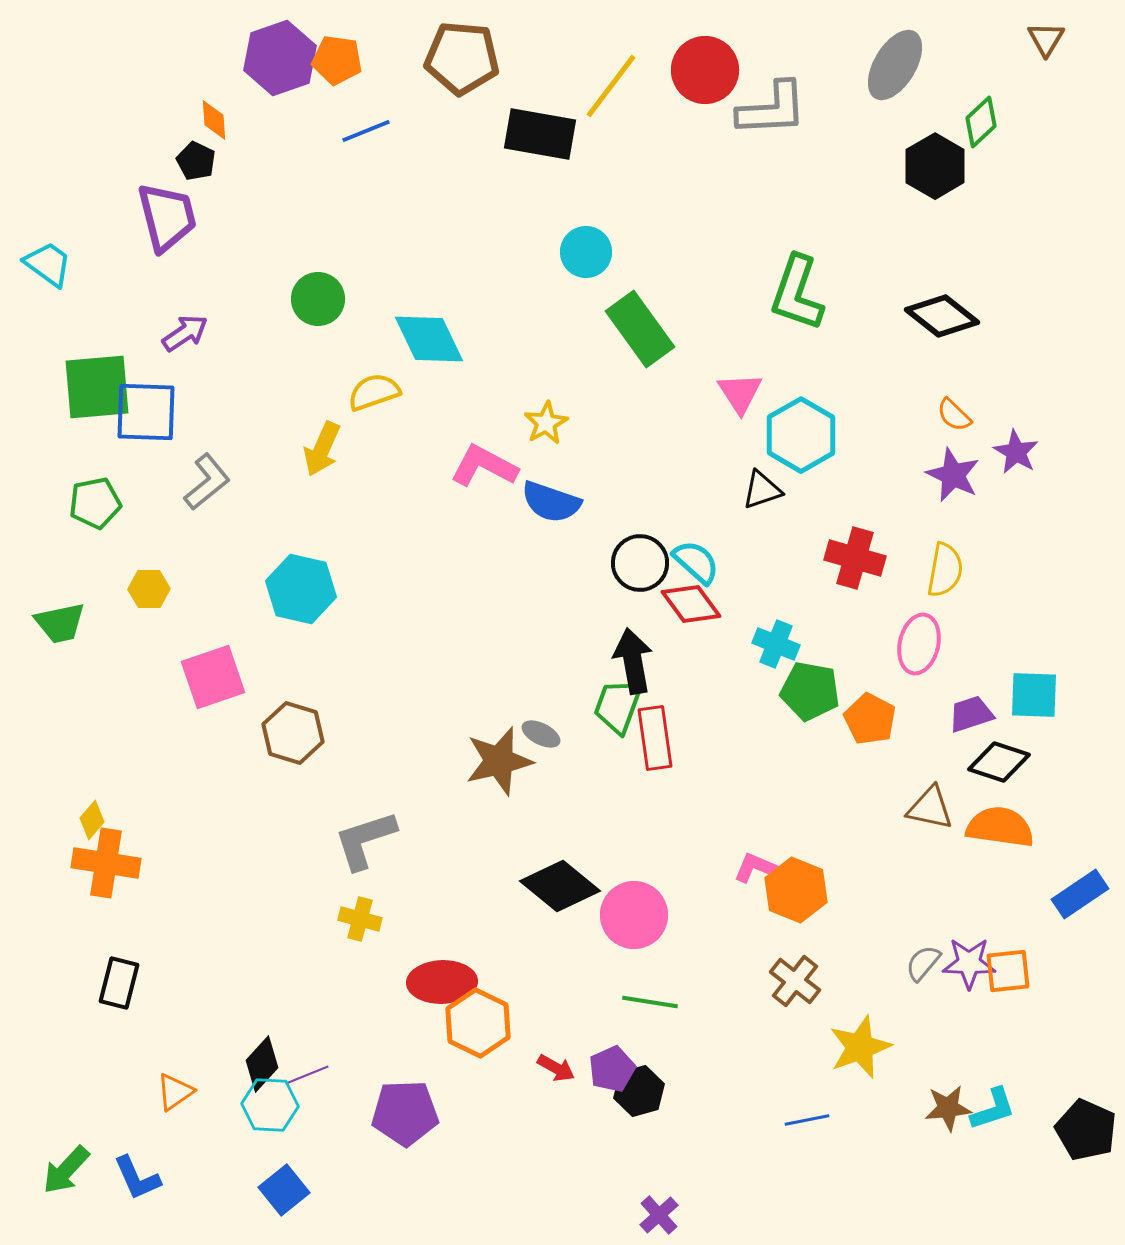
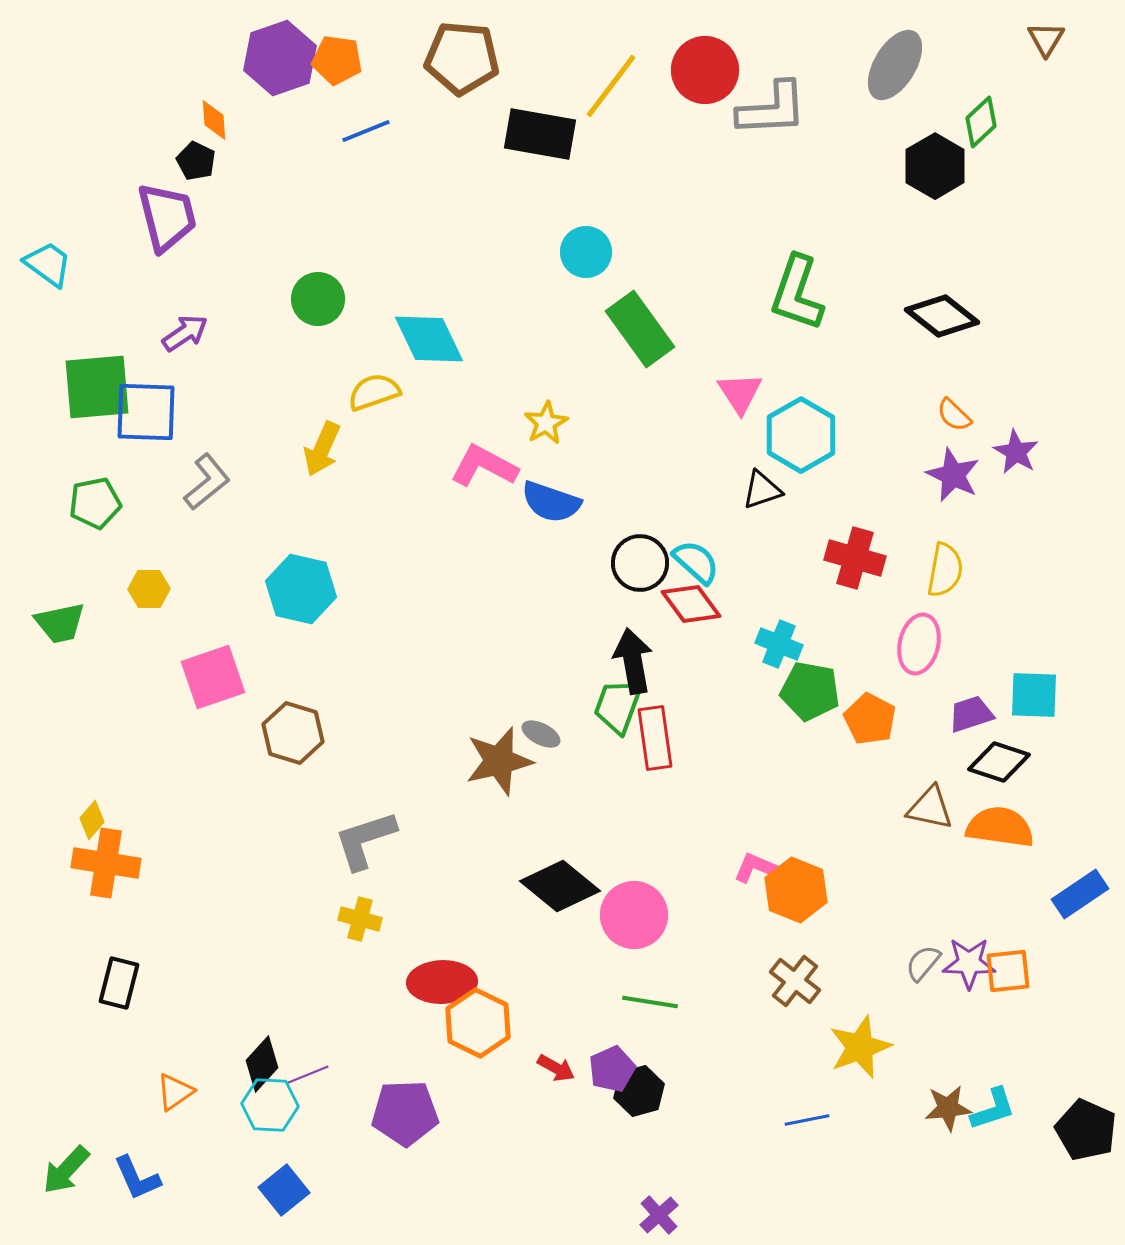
cyan cross at (776, 644): moved 3 px right
